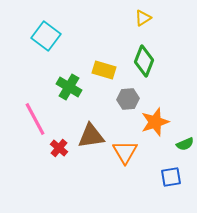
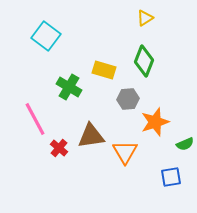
yellow triangle: moved 2 px right
